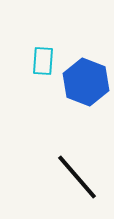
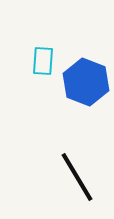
black line: rotated 10 degrees clockwise
